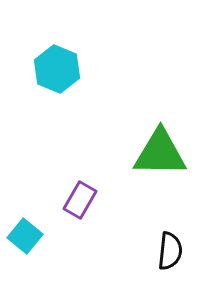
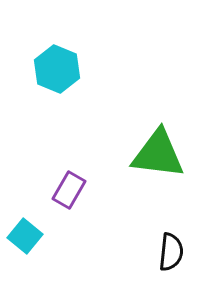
green triangle: moved 2 px left, 1 px down; rotated 6 degrees clockwise
purple rectangle: moved 11 px left, 10 px up
black semicircle: moved 1 px right, 1 px down
